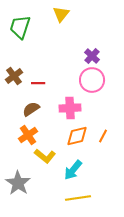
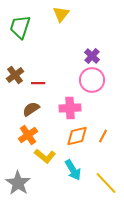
brown cross: moved 1 px right, 1 px up
cyan arrow: rotated 70 degrees counterclockwise
yellow line: moved 28 px right, 15 px up; rotated 55 degrees clockwise
